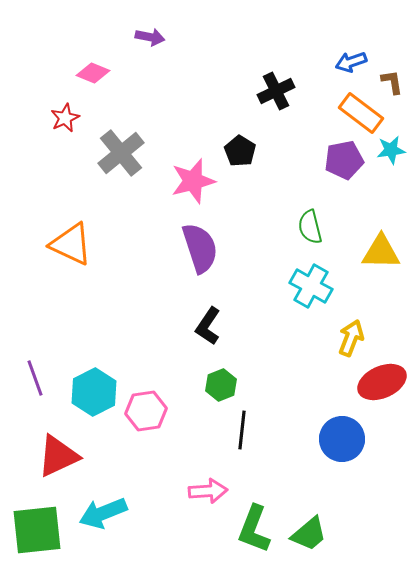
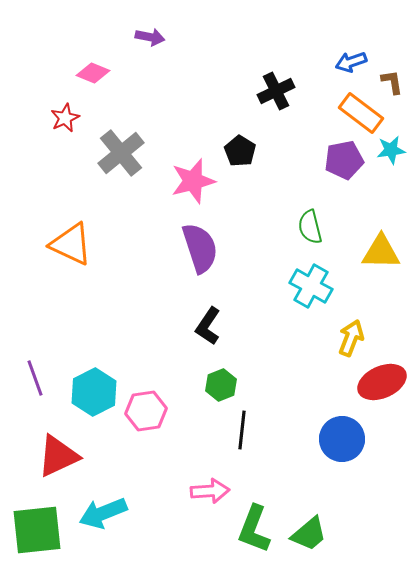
pink arrow: moved 2 px right
